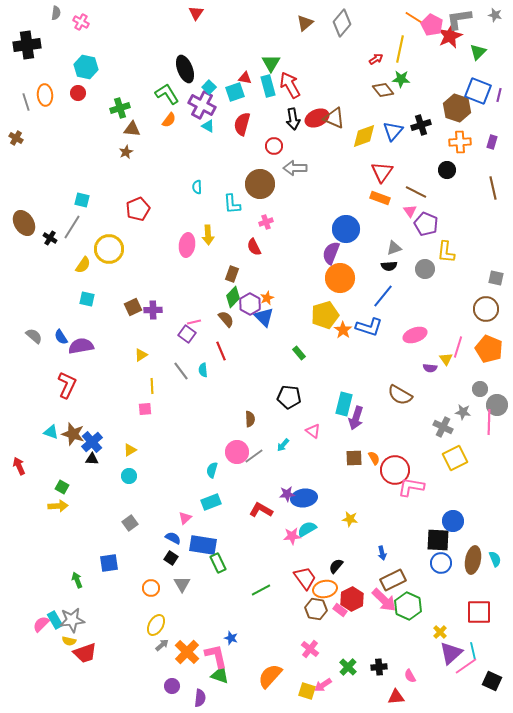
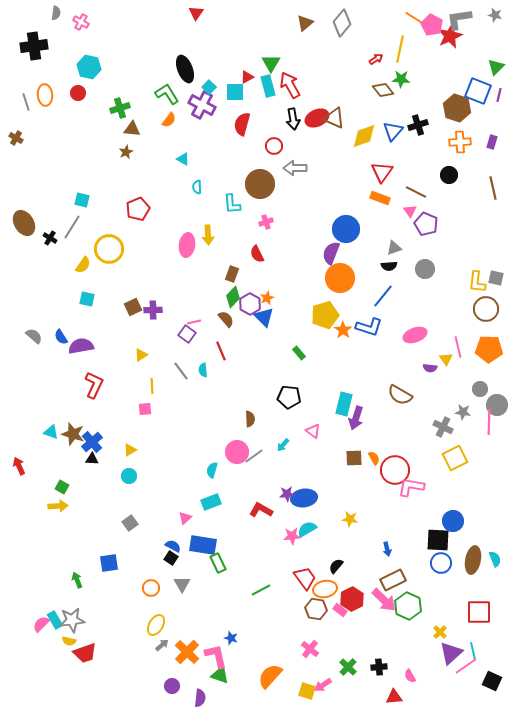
black cross at (27, 45): moved 7 px right, 1 px down
green triangle at (478, 52): moved 18 px right, 15 px down
cyan hexagon at (86, 67): moved 3 px right
red triangle at (245, 78): moved 2 px right, 1 px up; rotated 40 degrees counterclockwise
cyan square at (235, 92): rotated 18 degrees clockwise
black cross at (421, 125): moved 3 px left
cyan triangle at (208, 126): moved 25 px left, 33 px down
black circle at (447, 170): moved 2 px right, 5 px down
red semicircle at (254, 247): moved 3 px right, 7 px down
yellow L-shape at (446, 252): moved 31 px right, 30 px down
pink line at (458, 347): rotated 30 degrees counterclockwise
orange pentagon at (489, 349): rotated 20 degrees counterclockwise
red L-shape at (67, 385): moved 27 px right
blue semicircle at (173, 538): moved 8 px down
blue arrow at (382, 553): moved 5 px right, 4 px up
red triangle at (396, 697): moved 2 px left
